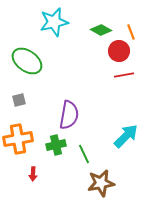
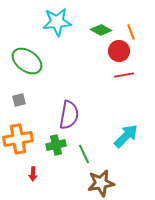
cyan star: moved 3 px right; rotated 8 degrees clockwise
